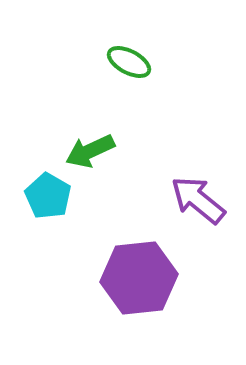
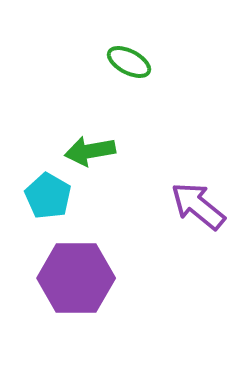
green arrow: rotated 15 degrees clockwise
purple arrow: moved 6 px down
purple hexagon: moved 63 px left; rotated 6 degrees clockwise
